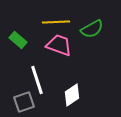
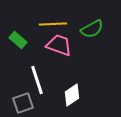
yellow line: moved 3 px left, 2 px down
gray square: moved 1 px left, 1 px down
